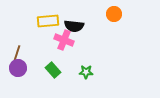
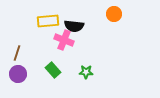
purple circle: moved 6 px down
